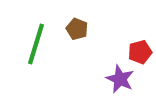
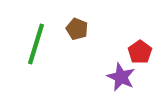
red pentagon: rotated 20 degrees counterclockwise
purple star: moved 1 px right, 2 px up
